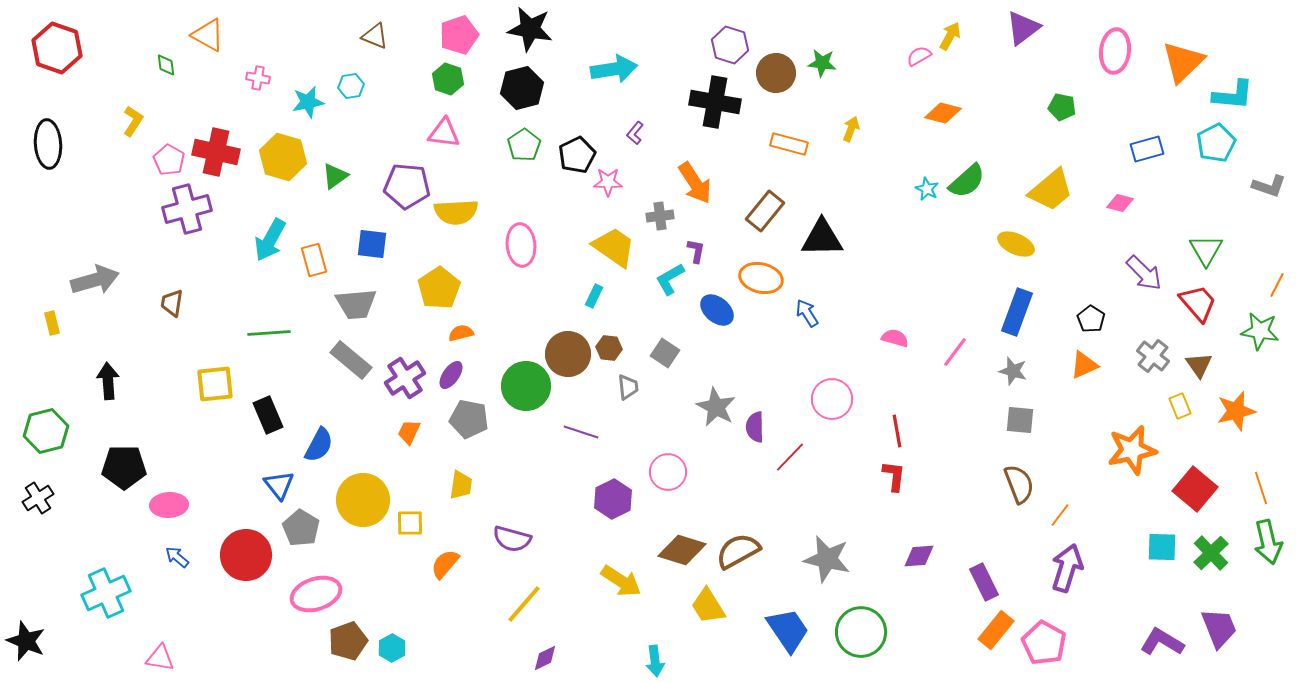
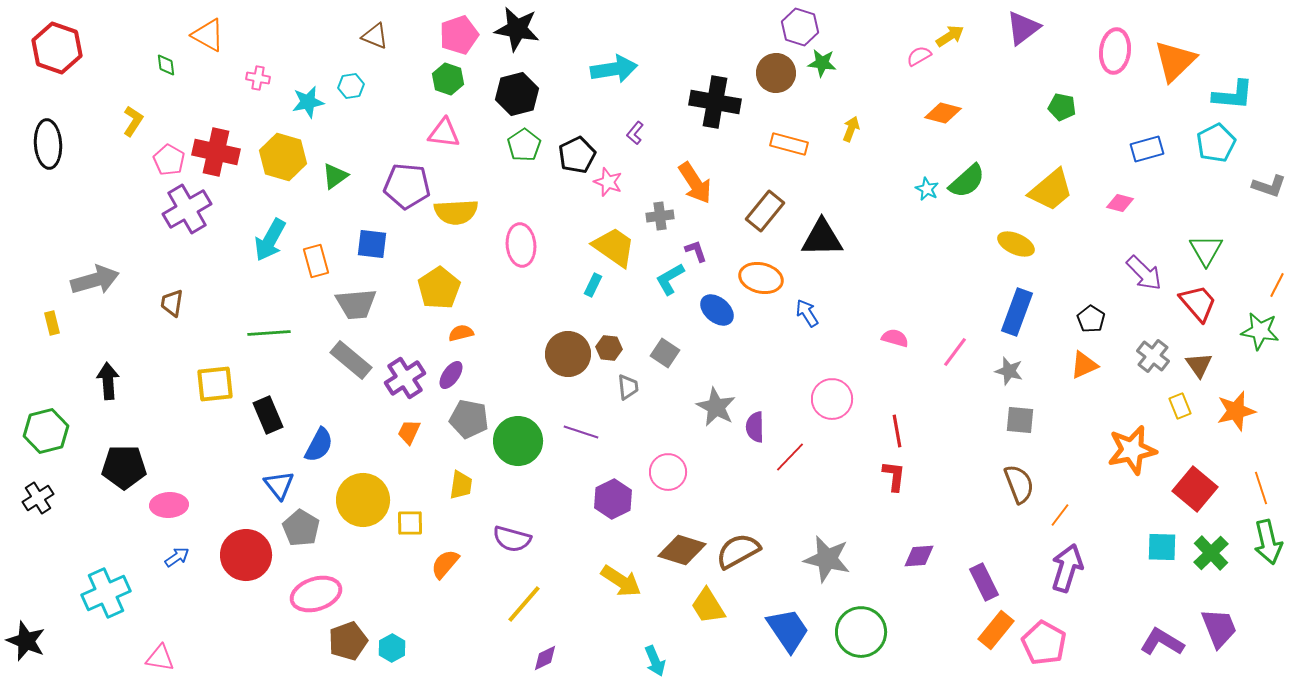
black star at (530, 29): moved 13 px left
yellow arrow at (950, 36): rotated 28 degrees clockwise
purple hexagon at (730, 45): moved 70 px right, 18 px up
orange triangle at (1183, 62): moved 8 px left, 1 px up
black hexagon at (522, 88): moved 5 px left, 6 px down
pink star at (608, 182): rotated 20 degrees clockwise
purple cross at (187, 209): rotated 15 degrees counterclockwise
purple L-shape at (696, 251): rotated 30 degrees counterclockwise
orange rectangle at (314, 260): moved 2 px right, 1 px down
cyan rectangle at (594, 296): moved 1 px left, 11 px up
gray star at (1013, 371): moved 4 px left
green circle at (526, 386): moved 8 px left, 55 px down
blue arrow at (177, 557): rotated 105 degrees clockwise
cyan arrow at (655, 661): rotated 16 degrees counterclockwise
